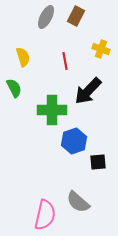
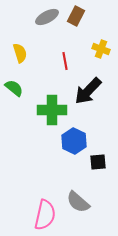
gray ellipse: moved 1 px right; rotated 35 degrees clockwise
yellow semicircle: moved 3 px left, 4 px up
green semicircle: rotated 24 degrees counterclockwise
blue hexagon: rotated 15 degrees counterclockwise
